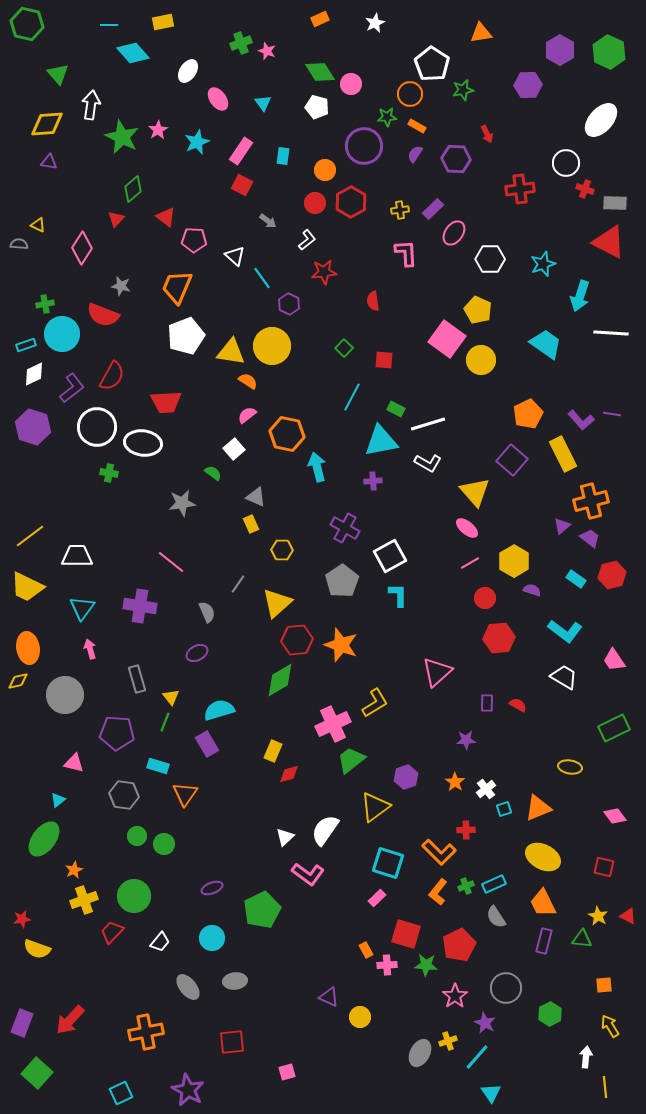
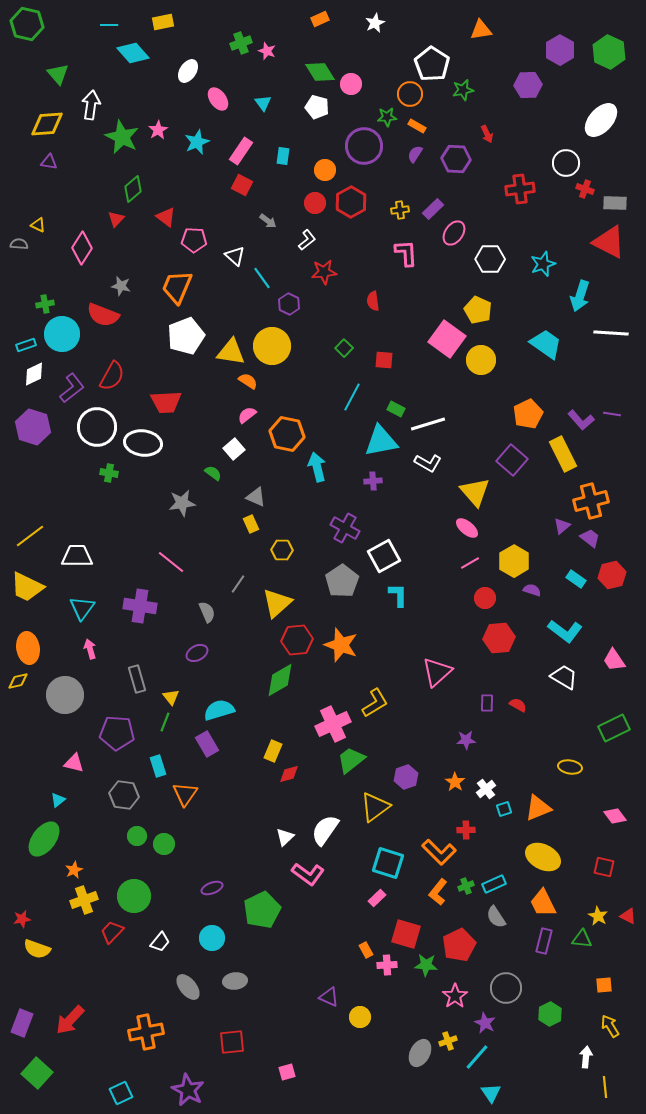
orange triangle at (481, 33): moved 3 px up
white square at (390, 556): moved 6 px left
cyan rectangle at (158, 766): rotated 55 degrees clockwise
